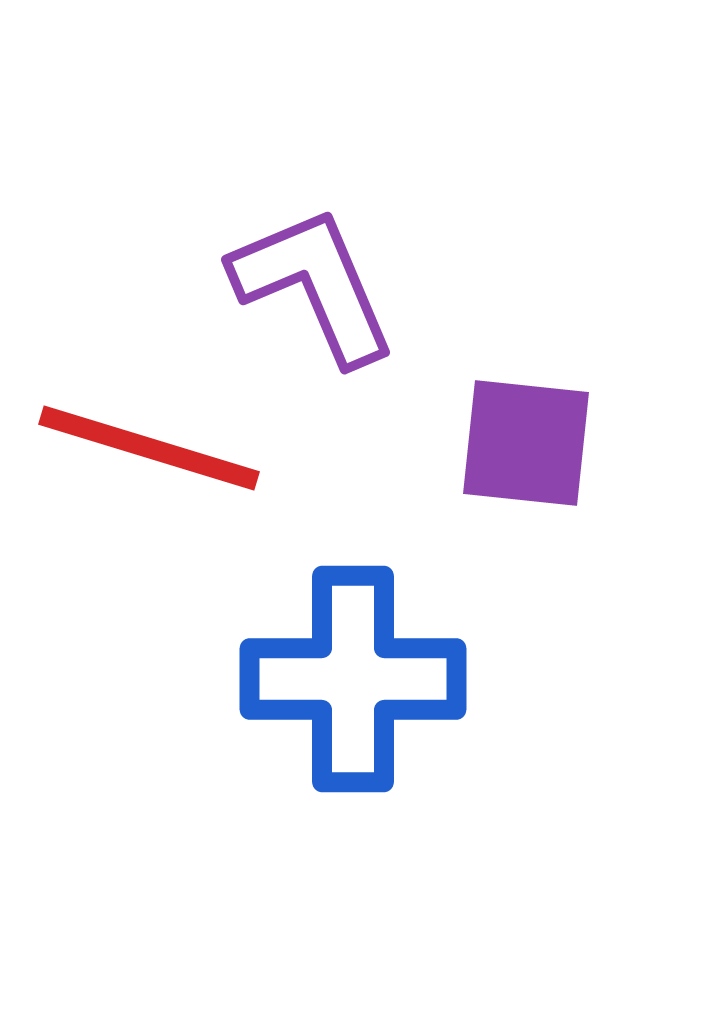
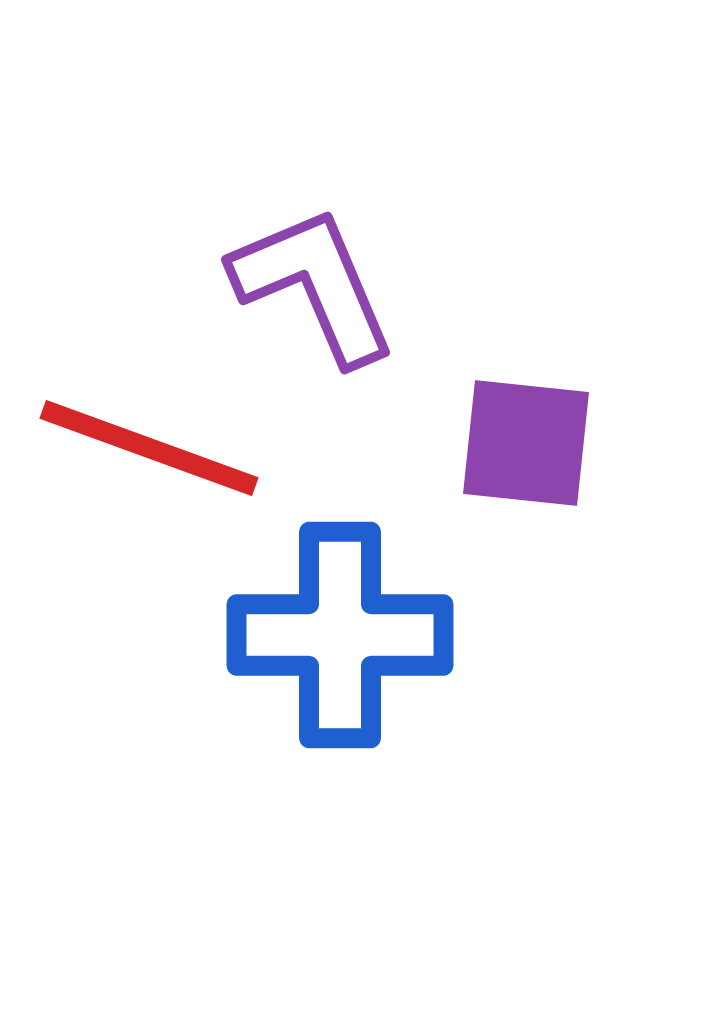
red line: rotated 3 degrees clockwise
blue cross: moved 13 px left, 44 px up
